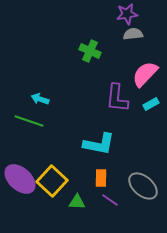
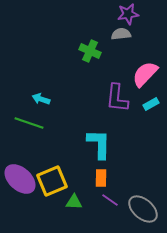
purple star: moved 1 px right
gray semicircle: moved 12 px left
cyan arrow: moved 1 px right
green line: moved 2 px down
cyan L-shape: rotated 100 degrees counterclockwise
yellow square: rotated 24 degrees clockwise
gray ellipse: moved 23 px down
green triangle: moved 3 px left
